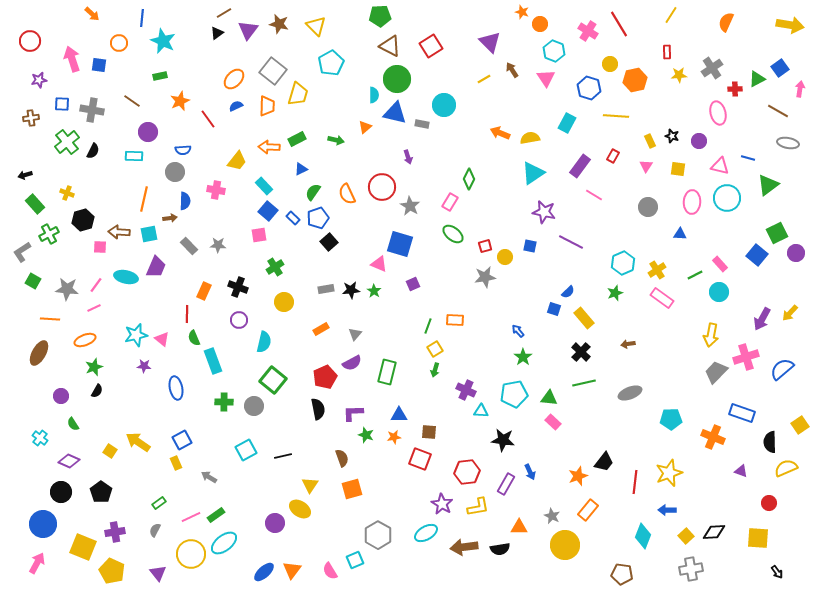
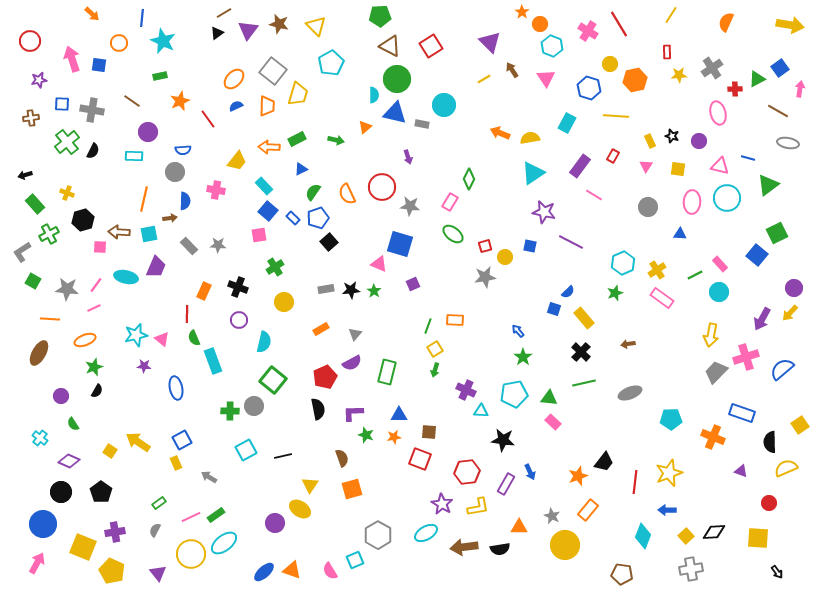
orange star at (522, 12): rotated 16 degrees clockwise
cyan hexagon at (554, 51): moved 2 px left, 5 px up
gray star at (410, 206): rotated 24 degrees counterclockwise
purple circle at (796, 253): moved 2 px left, 35 px down
green cross at (224, 402): moved 6 px right, 9 px down
orange triangle at (292, 570): rotated 48 degrees counterclockwise
